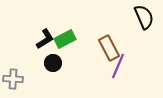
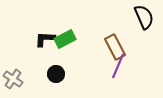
black L-shape: rotated 145 degrees counterclockwise
brown rectangle: moved 6 px right, 1 px up
black circle: moved 3 px right, 11 px down
gray cross: rotated 30 degrees clockwise
